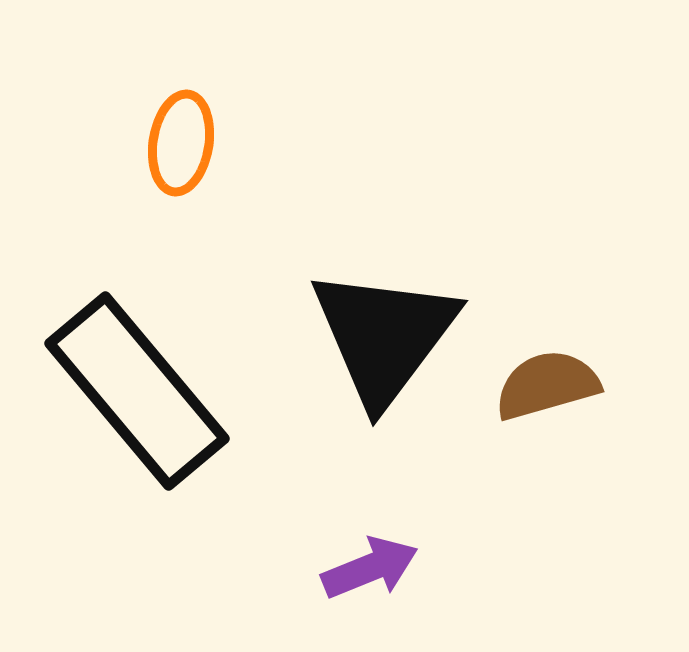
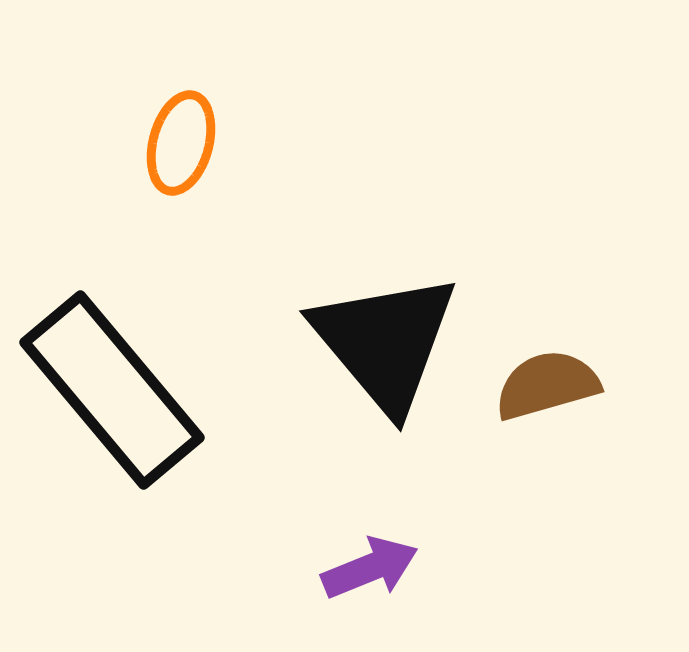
orange ellipse: rotated 6 degrees clockwise
black triangle: moved 1 px right, 6 px down; rotated 17 degrees counterclockwise
black rectangle: moved 25 px left, 1 px up
